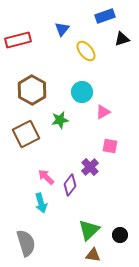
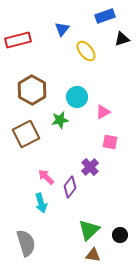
cyan circle: moved 5 px left, 5 px down
pink square: moved 4 px up
purple diamond: moved 2 px down
